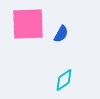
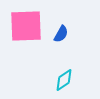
pink square: moved 2 px left, 2 px down
